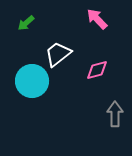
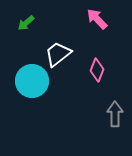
pink diamond: rotated 55 degrees counterclockwise
